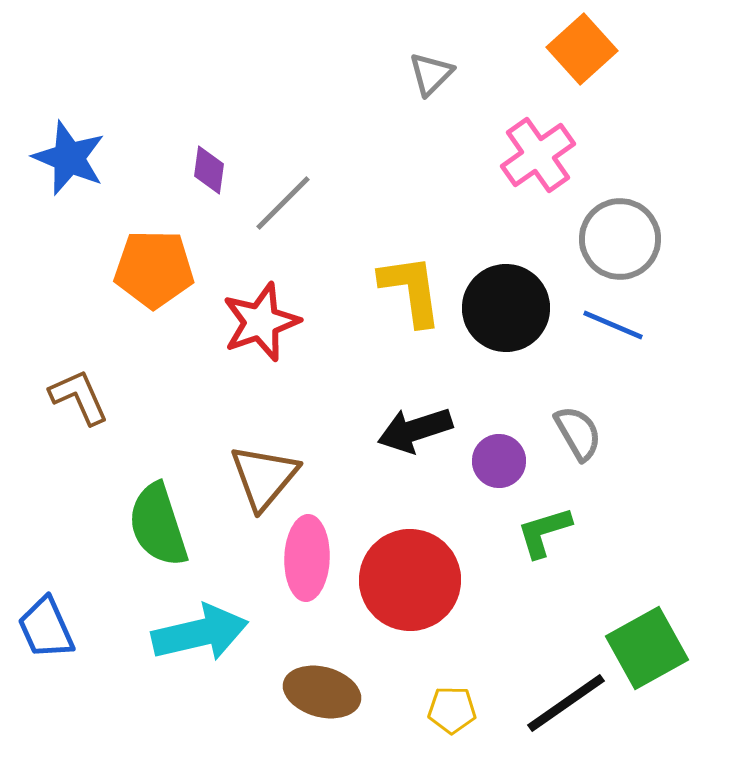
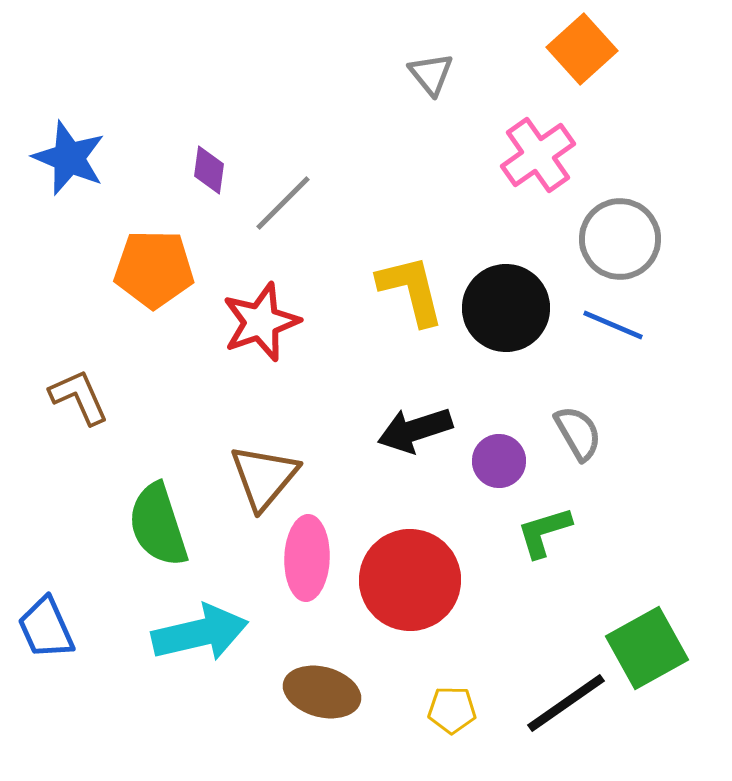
gray triangle: rotated 24 degrees counterclockwise
yellow L-shape: rotated 6 degrees counterclockwise
